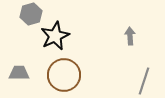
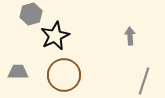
gray trapezoid: moved 1 px left, 1 px up
